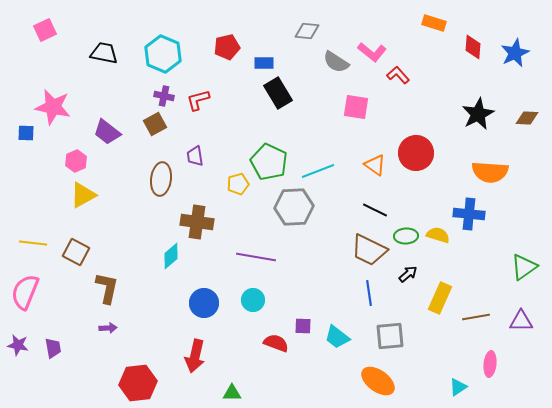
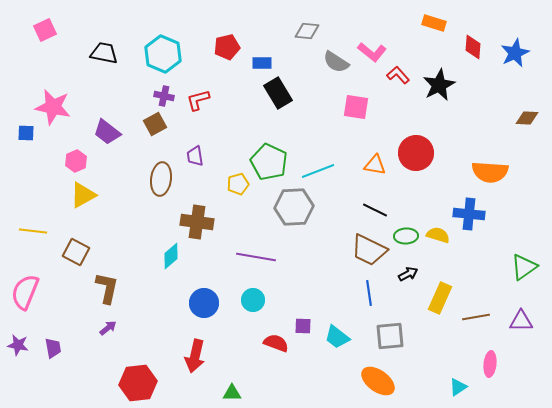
blue rectangle at (264, 63): moved 2 px left
black star at (478, 114): moved 39 px left, 29 px up
orange triangle at (375, 165): rotated 25 degrees counterclockwise
yellow line at (33, 243): moved 12 px up
black arrow at (408, 274): rotated 12 degrees clockwise
purple arrow at (108, 328): rotated 36 degrees counterclockwise
